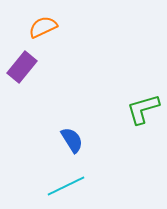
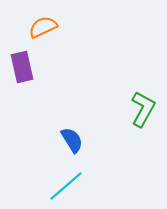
purple rectangle: rotated 52 degrees counterclockwise
green L-shape: rotated 135 degrees clockwise
cyan line: rotated 15 degrees counterclockwise
